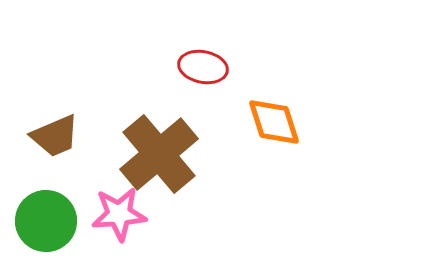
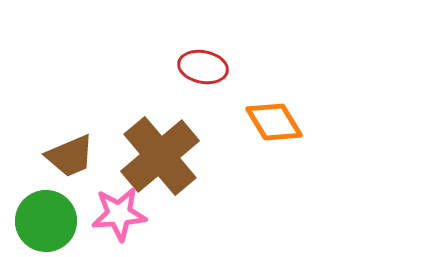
orange diamond: rotated 14 degrees counterclockwise
brown trapezoid: moved 15 px right, 20 px down
brown cross: moved 1 px right, 2 px down
